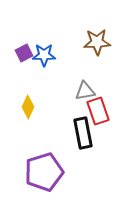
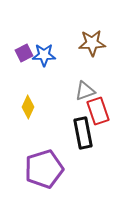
brown star: moved 5 px left, 1 px down
gray triangle: rotated 10 degrees counterclockwise
purple pentagon: moved 3 px up
